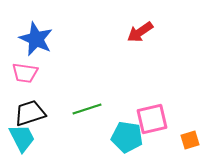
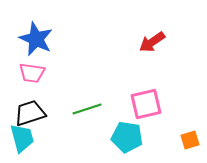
red arrow: moved 12 px right, 10 px down
pink trapezoid: moved 7 px right
pink square: moved 6 px left, 15 px up
cyan trapezoid: rotated 12 degrees clockwise
